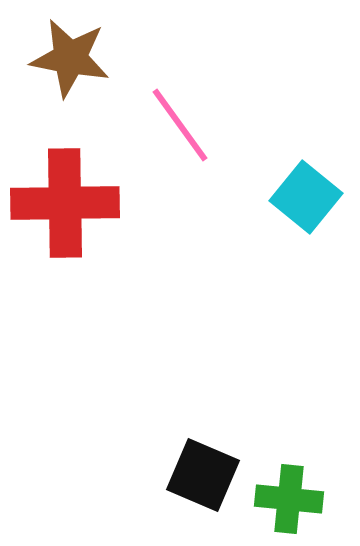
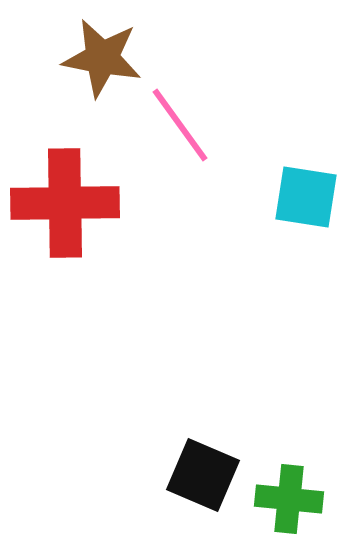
brown star: moved 32 px right
cyan square: rotated 30 degrees counterclockwise
